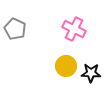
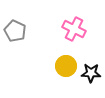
gray pentagon: moved 2 px down
